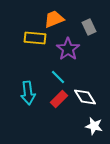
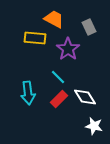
orange trapezoid: rotated 50 degrees clockwise
